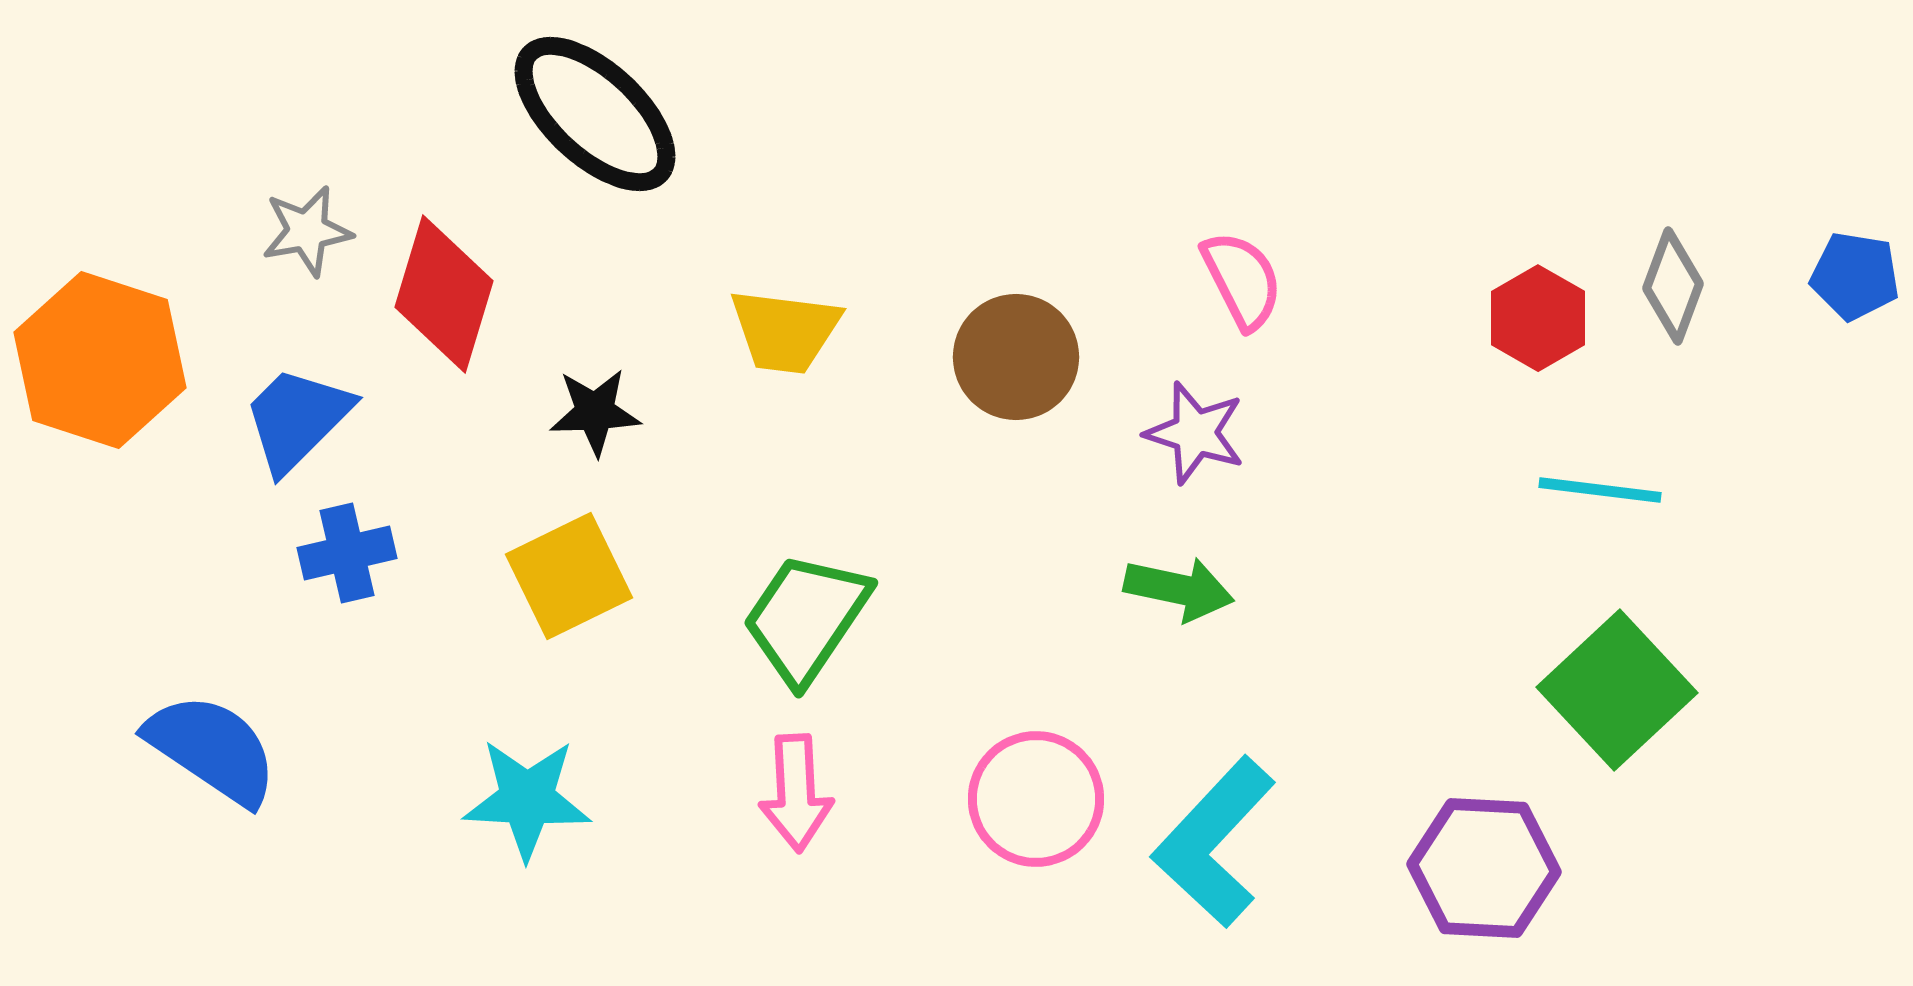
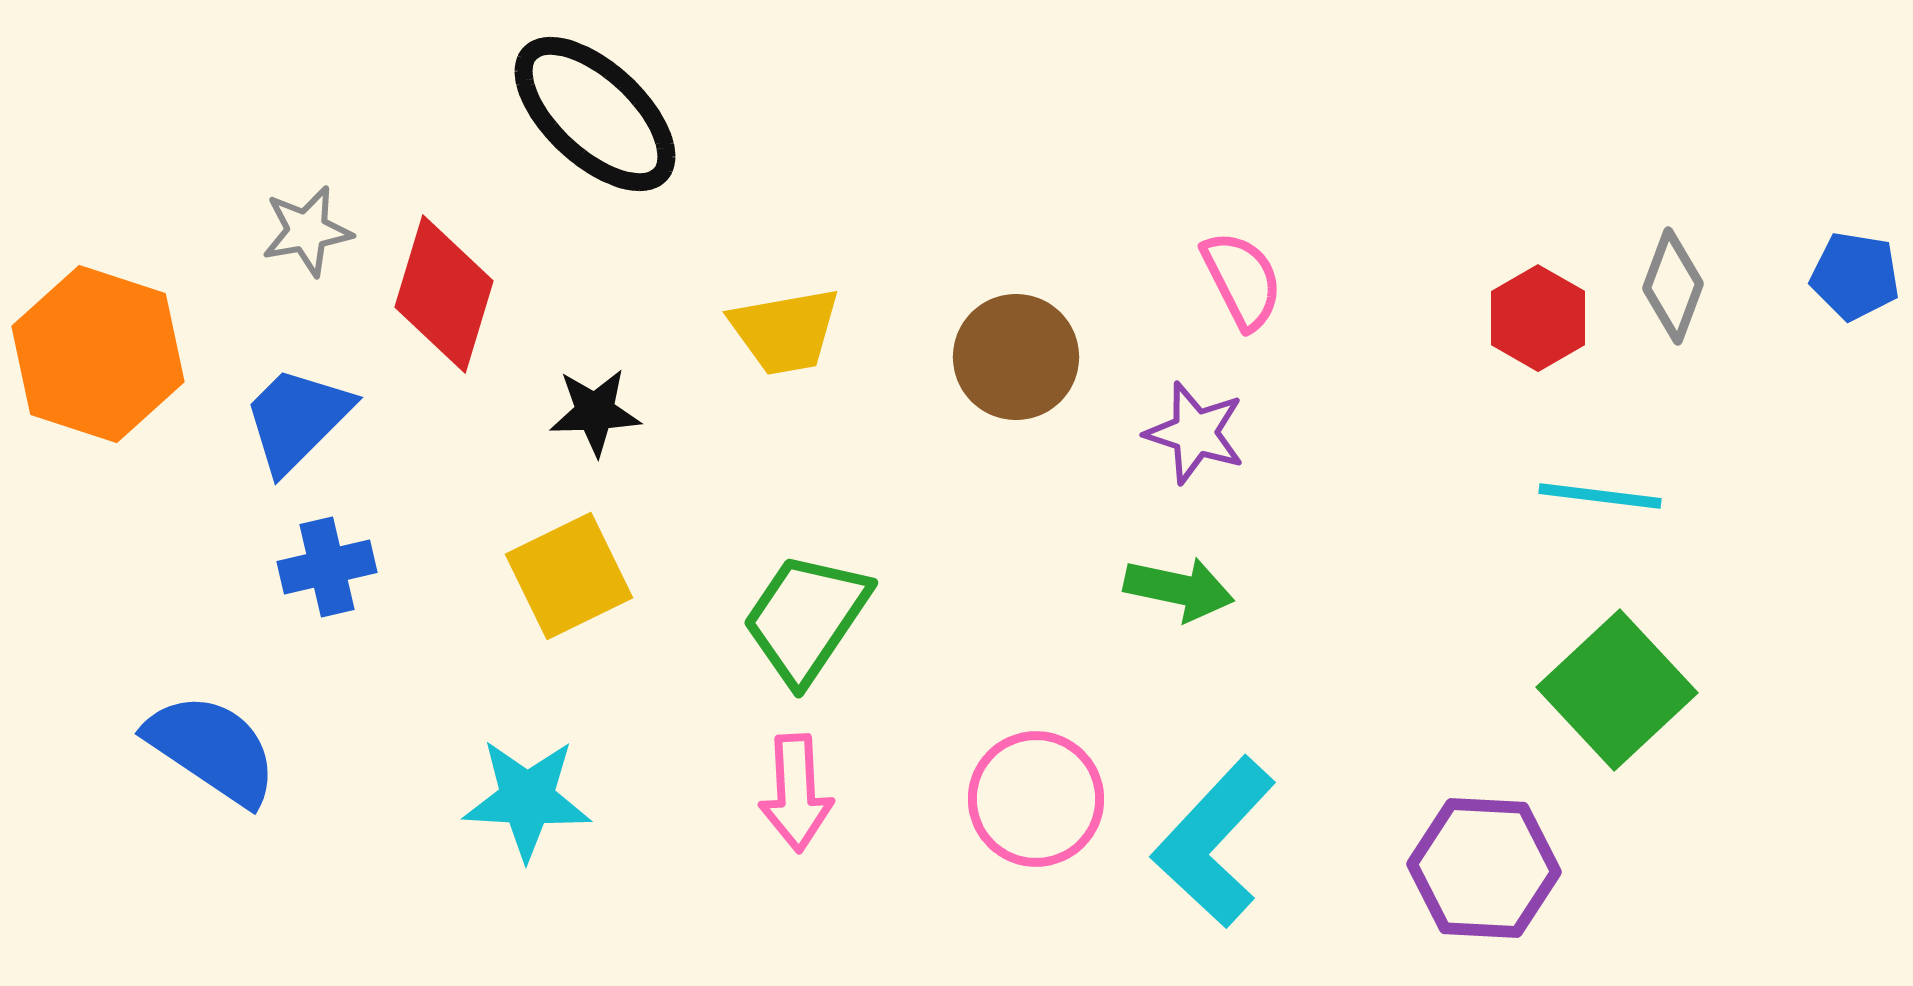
yellow trapezoid: rotated 17 degrees counterclockwise
orange hexagon: moved 2 px left, 6 px up
cyan line: moved 6 px down
blue cross: moved 20 px left, 14 px down
